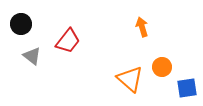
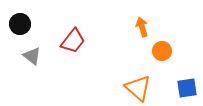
black circle: moved 1 px left
red trapezoid: moved 5 px right
orange circle: moved 16 px up
orange triangle: moved 8 px right, 9 px down
